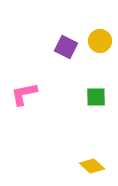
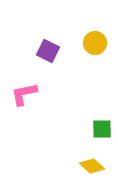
yellow circle: moved 5 px left, 2 px down
purple square: moved 18 px left, 4 px down
green square: moved 6 px right, 32 px down
